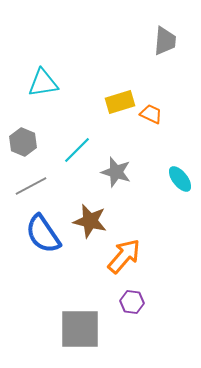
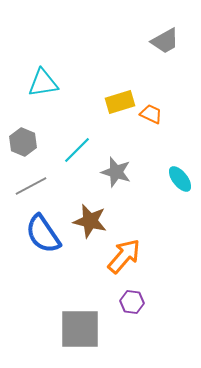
gray trapezoid: rotated 56 degrees clockwise
